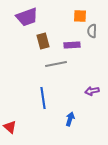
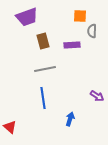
gray line: moved 11 px left, 5 px down
purple arrow: moved 5 px right, 5 px down; rotated 136 degrees counterclockwise
